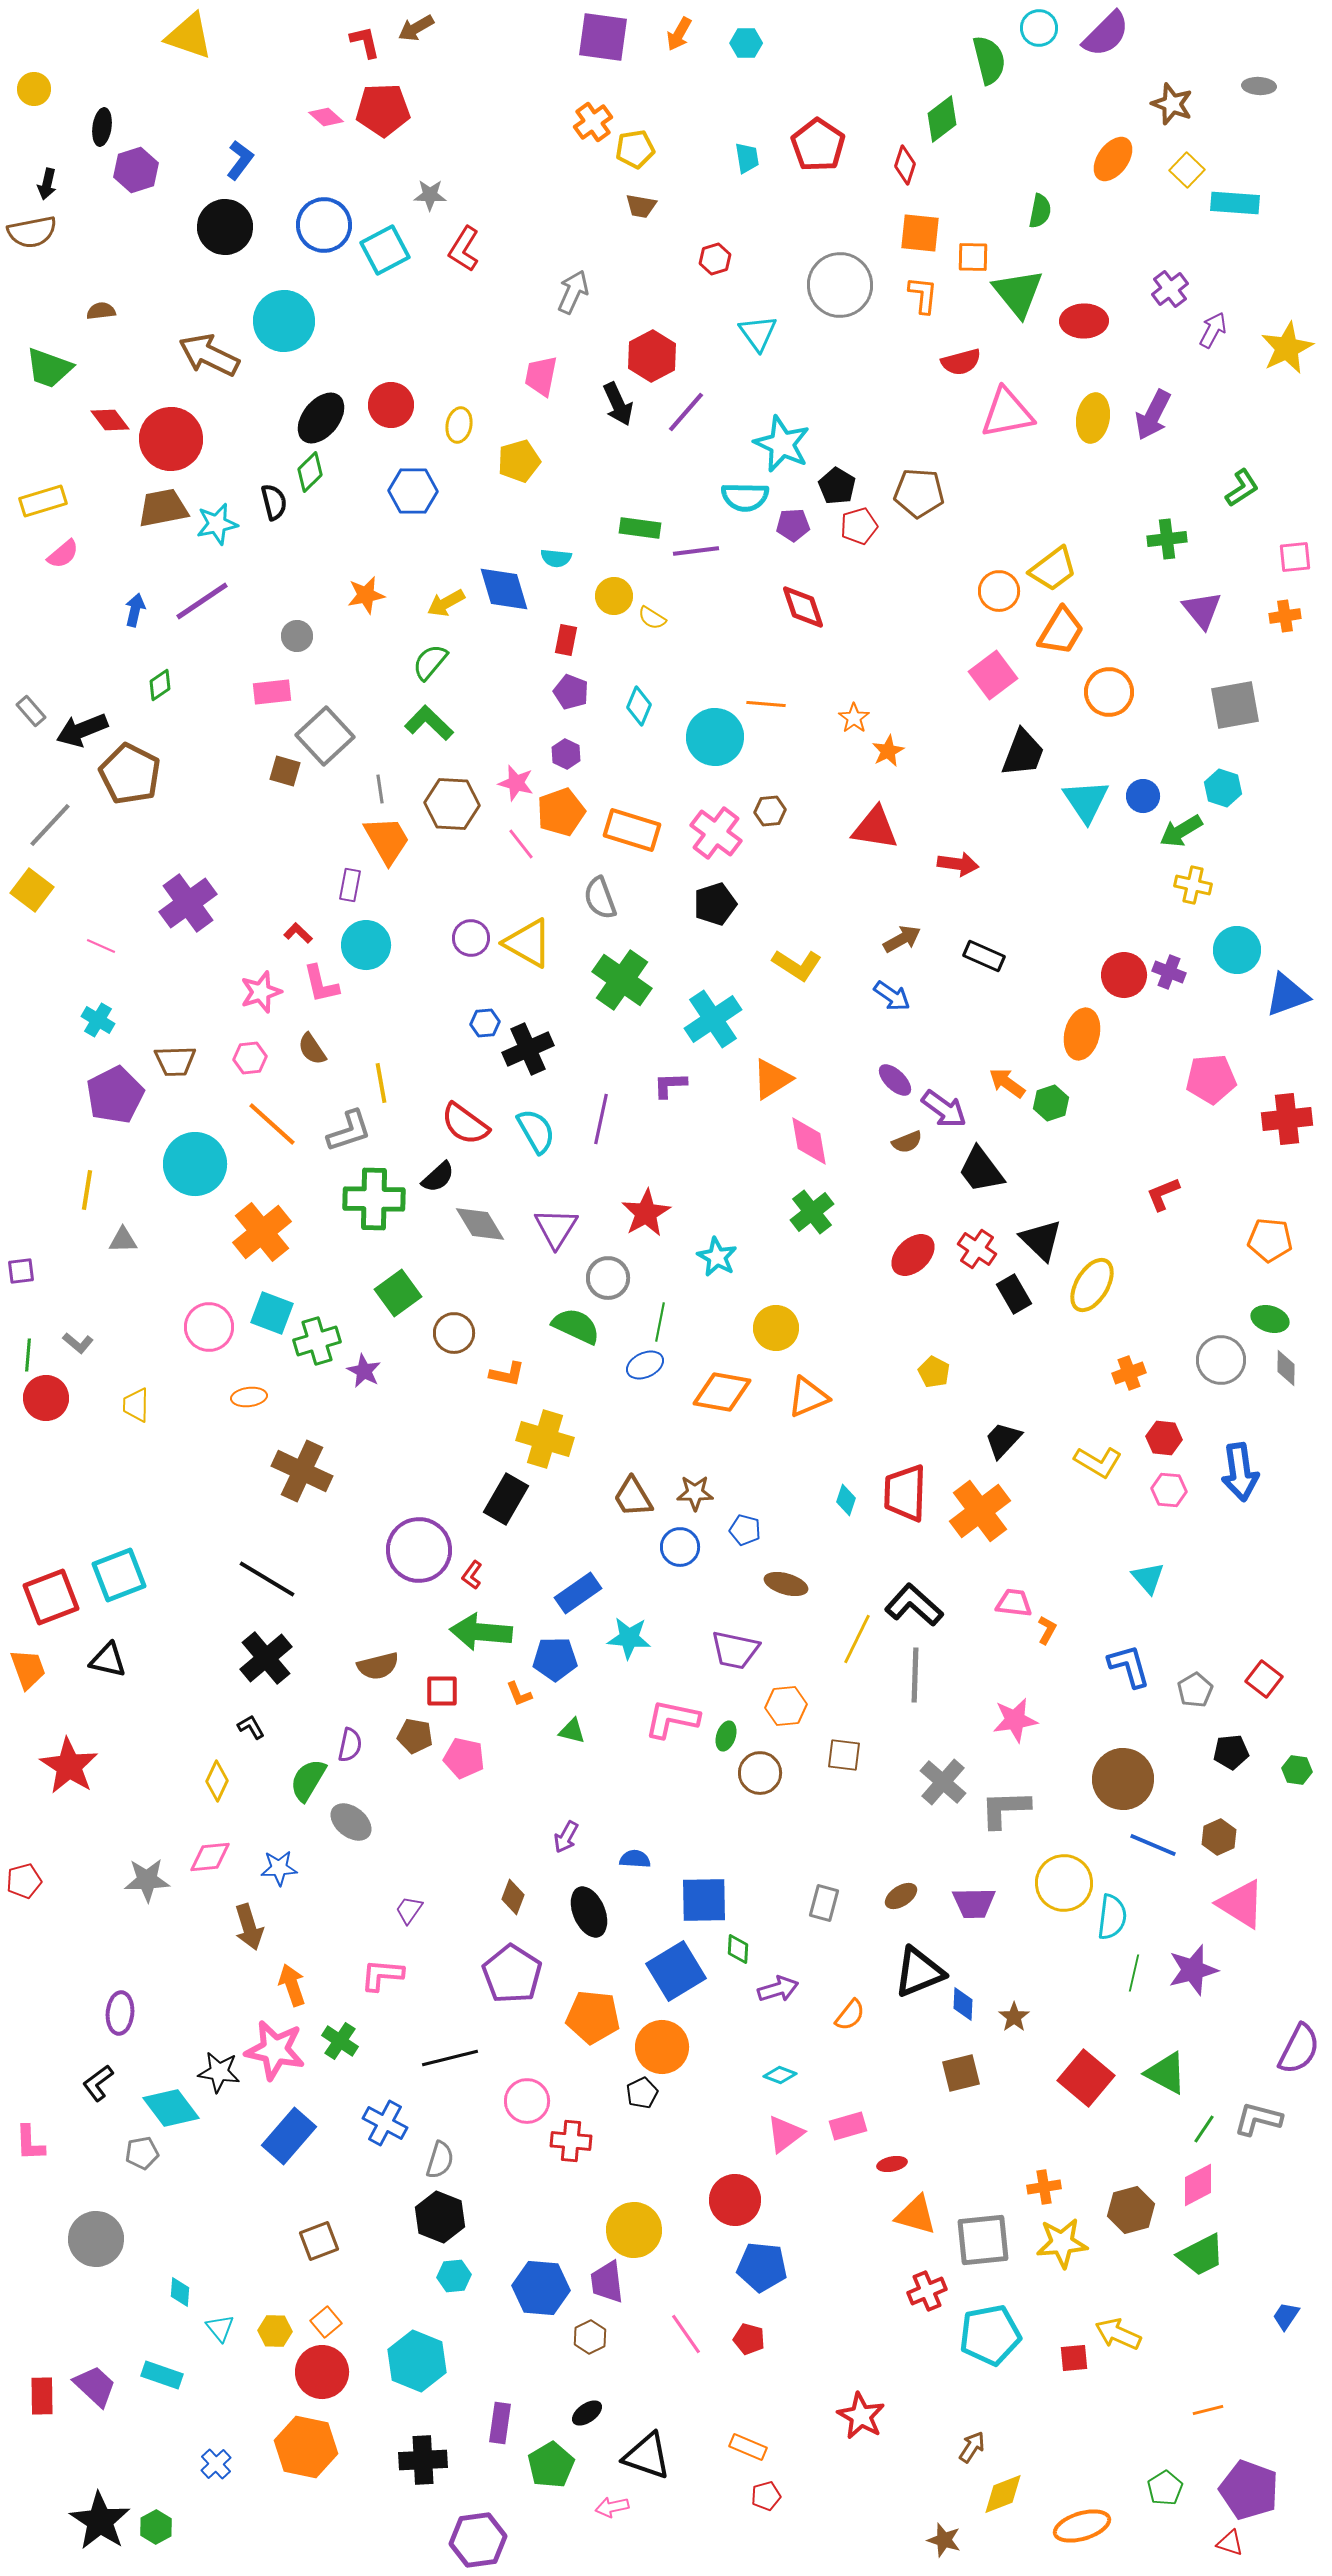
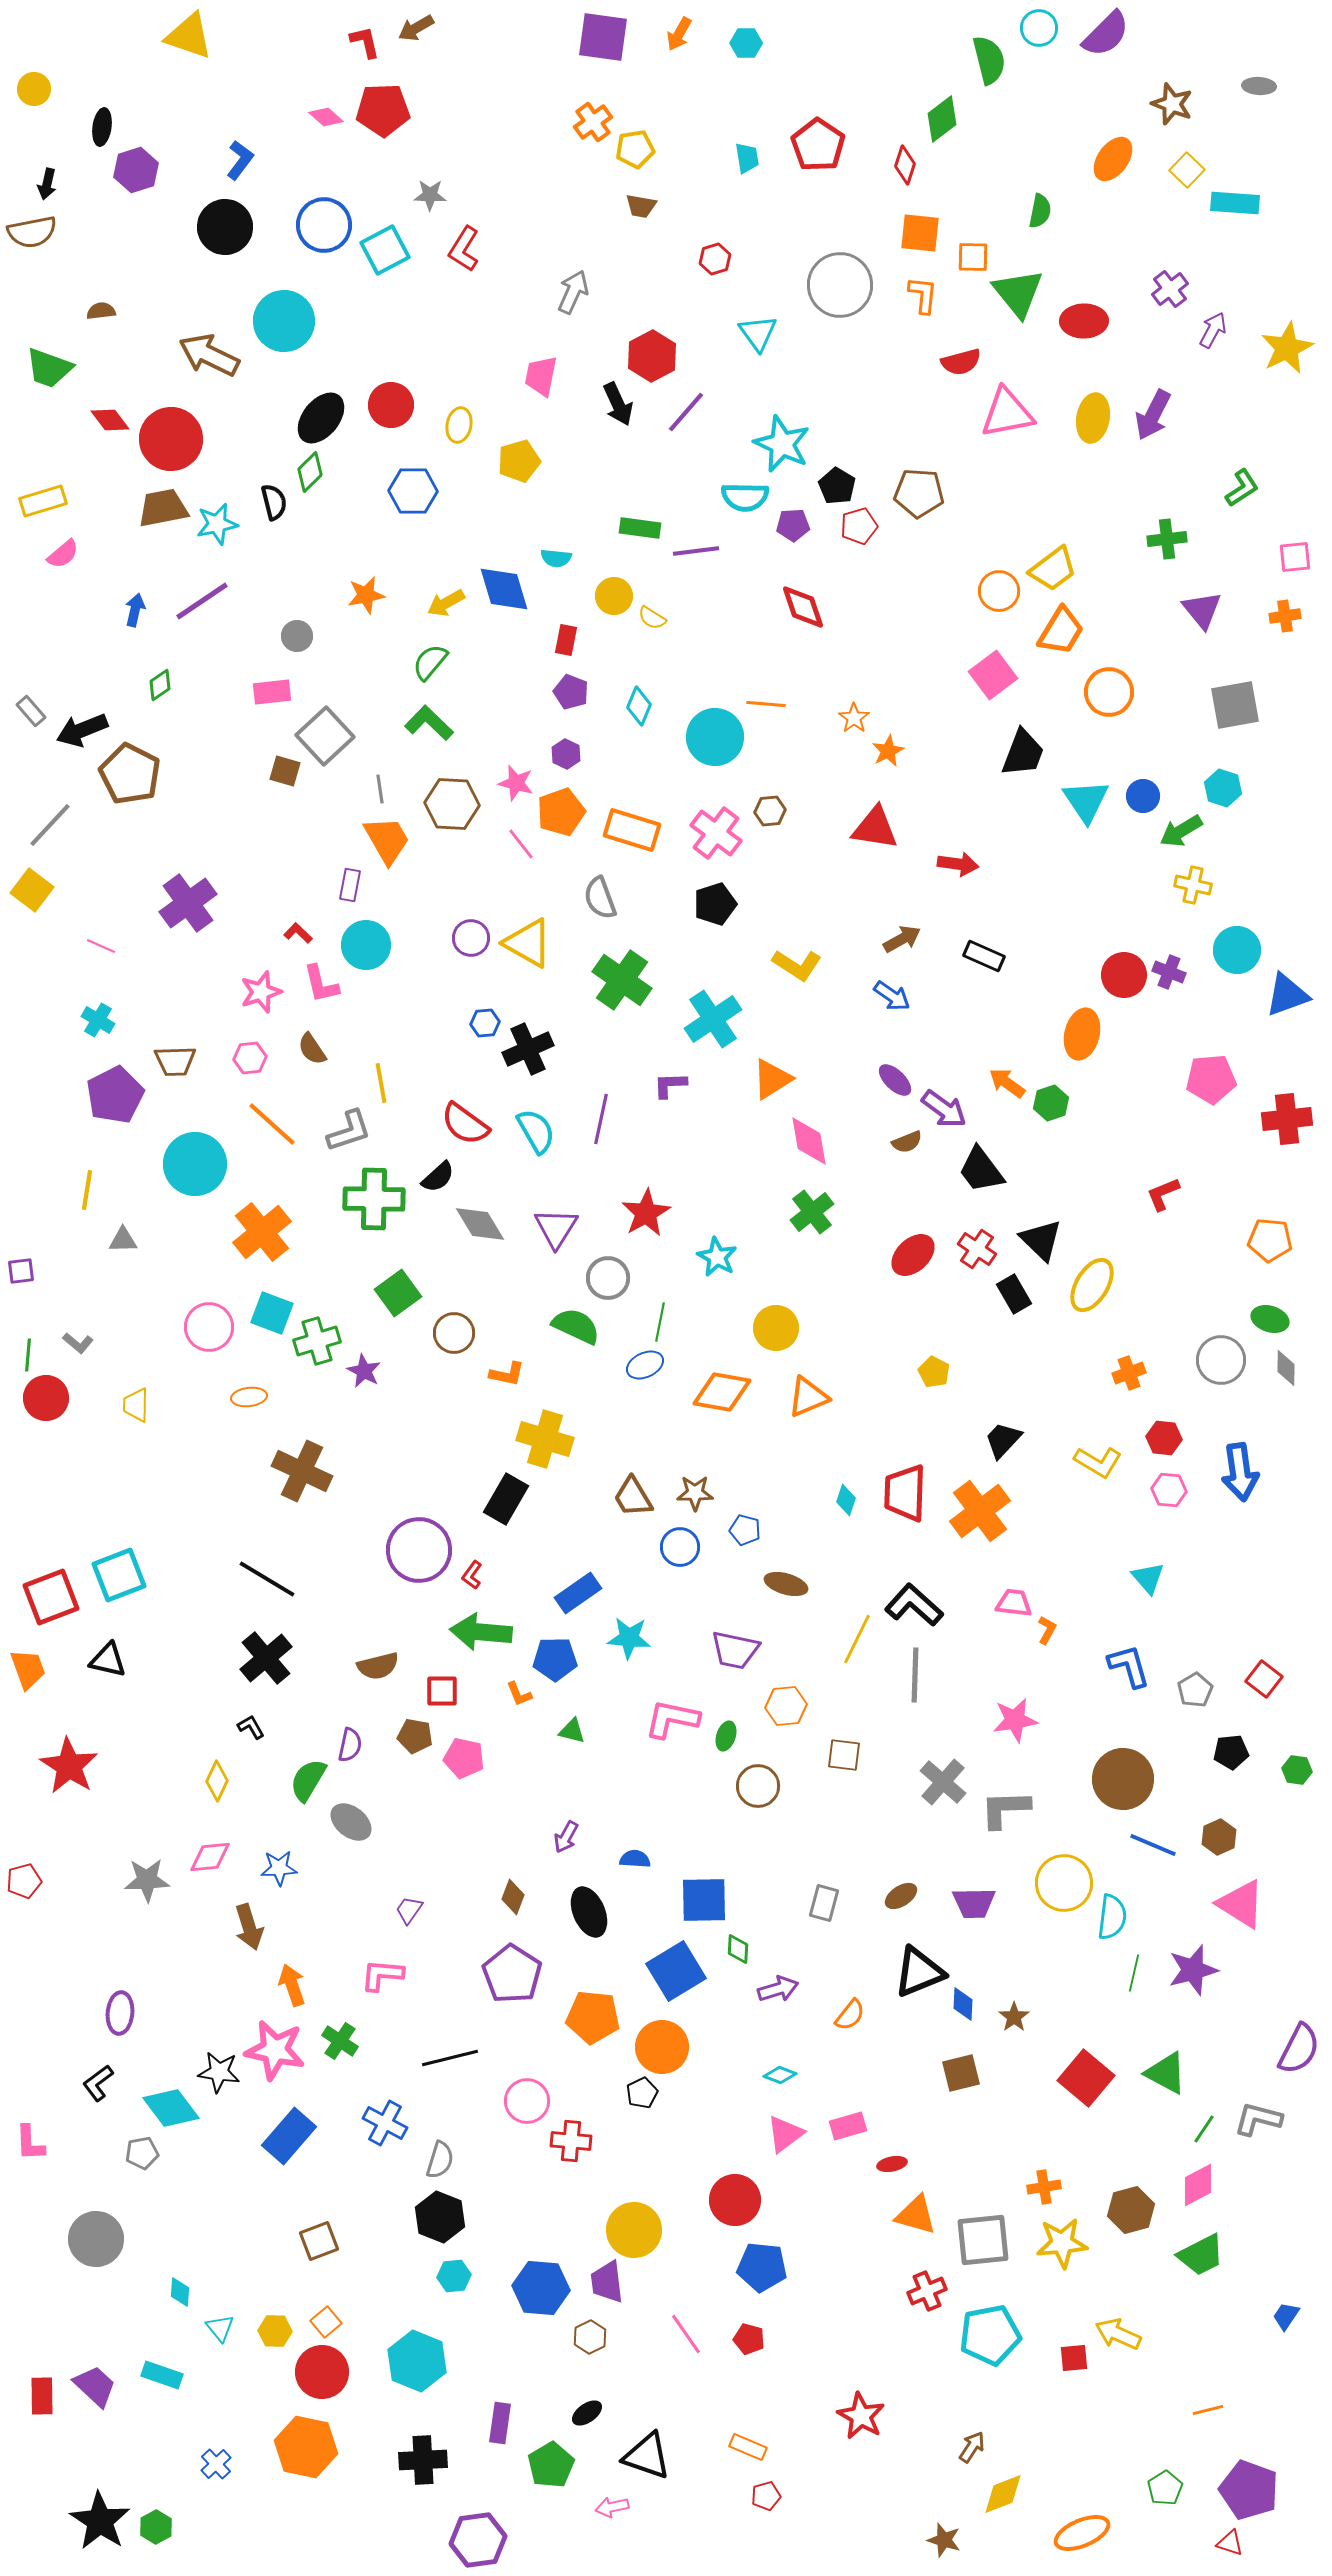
brown circle at (760, 1773): moved 2 px left, 13 px down
orange ellipse at (1082, 2526): moved 7 px down; rotated 6 degrees counterclockwise
